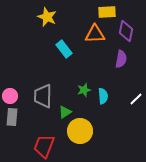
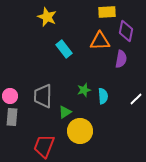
orange triangle: moved 5 px right, 7 px down
